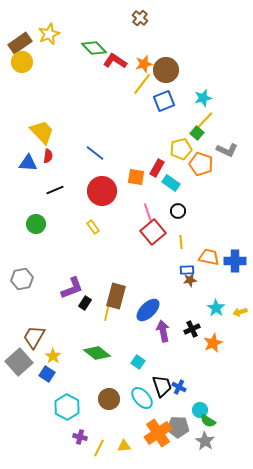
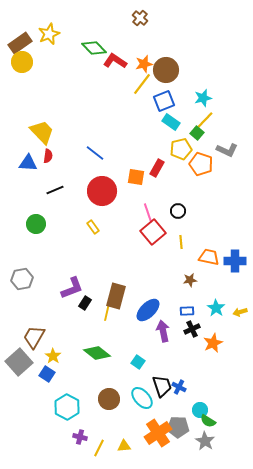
cyan rectangle at (171, 183): moved 61 px up
blue rectangle at (187, 270): moved 41 px down
